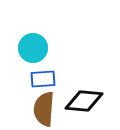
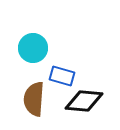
blue rectangle: moved 19 px right, 3 px up; rotated 20 degrees clockwise
brown semicircle: moved 10 px left, 10 px up
